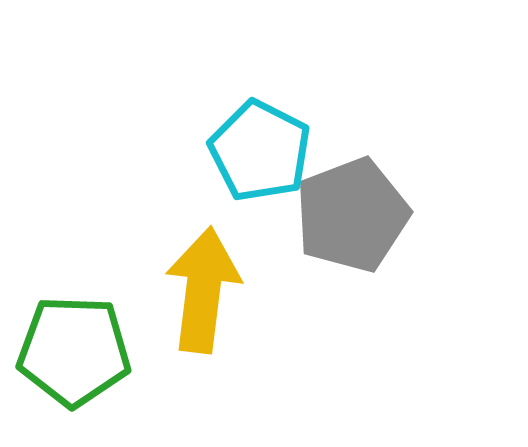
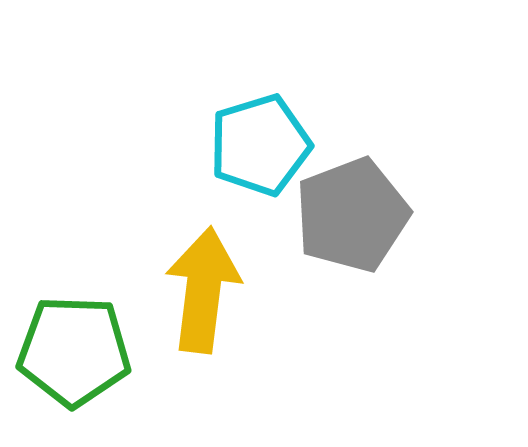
cyan pentagon: moved 6 px up; rotated 28 degrees clockwise
